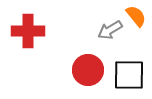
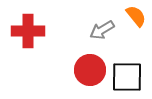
gray arrow: moved 8 px left
red circle: moved 2 px right
black square: moved 2 px left, 2 px down
